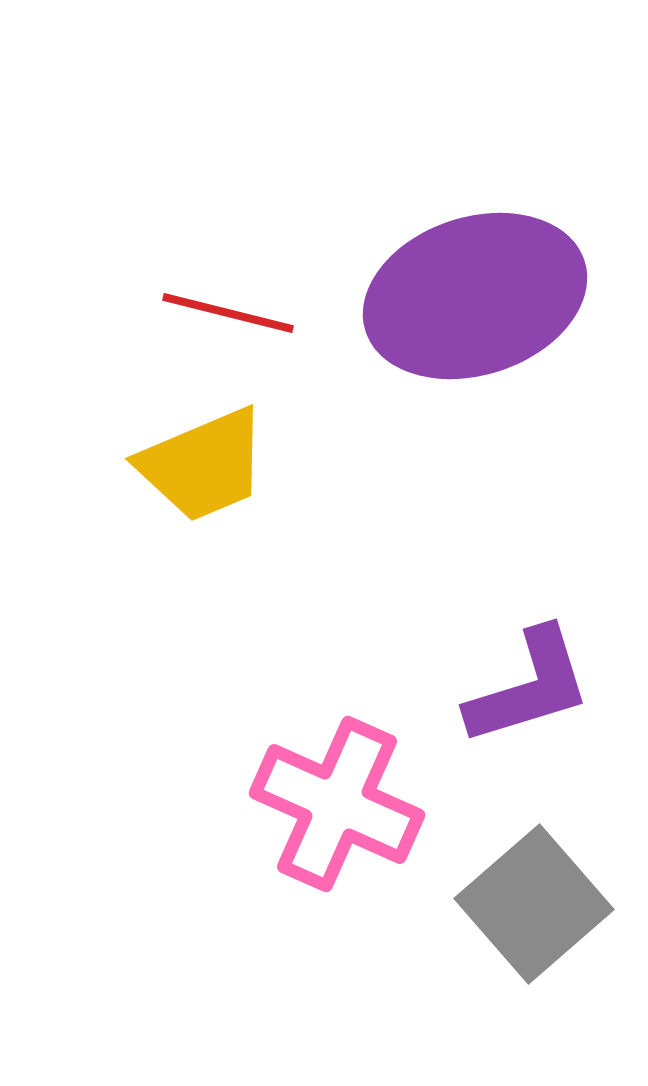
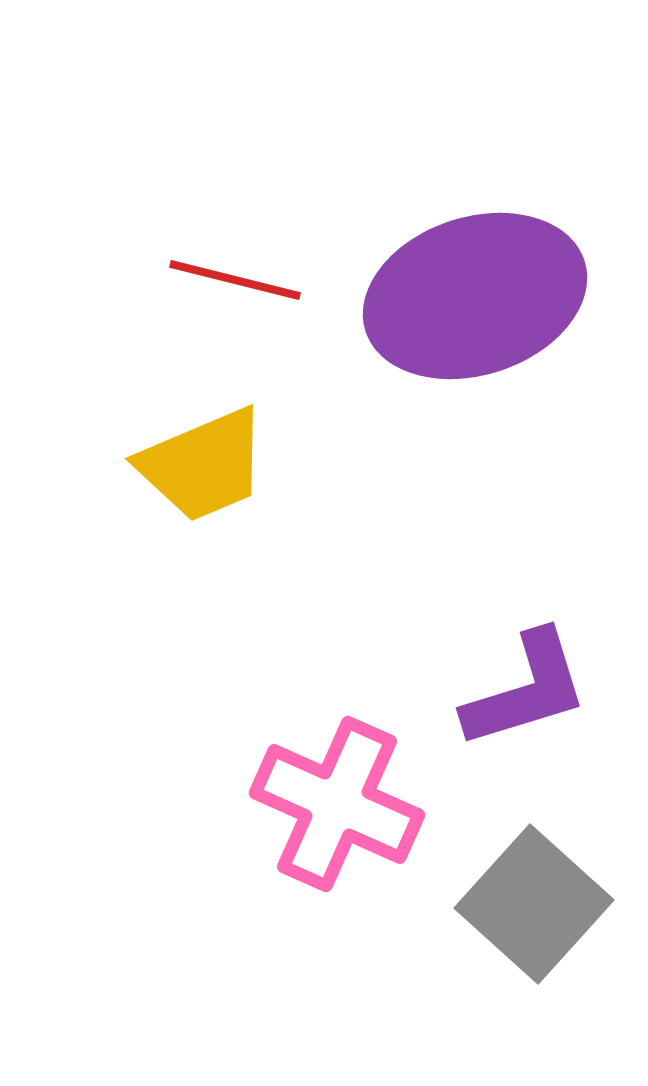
red line: moved 7 px right, 33 px up
purple L-shape: moved 3 px left, 3 px down
gray square: rotated 7 degrees counterclockwise
